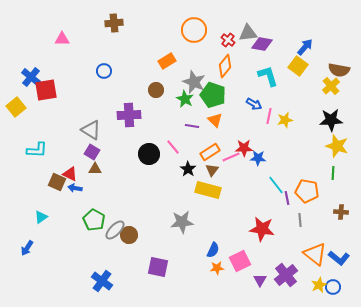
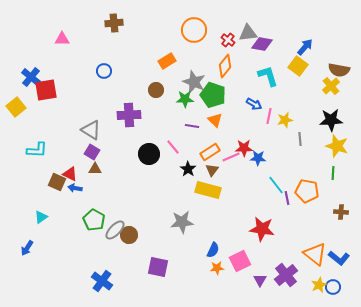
green star at (185, 99): rotated 30 degrees counterclockwise
gray line at (300, 220): moved 81 px up
